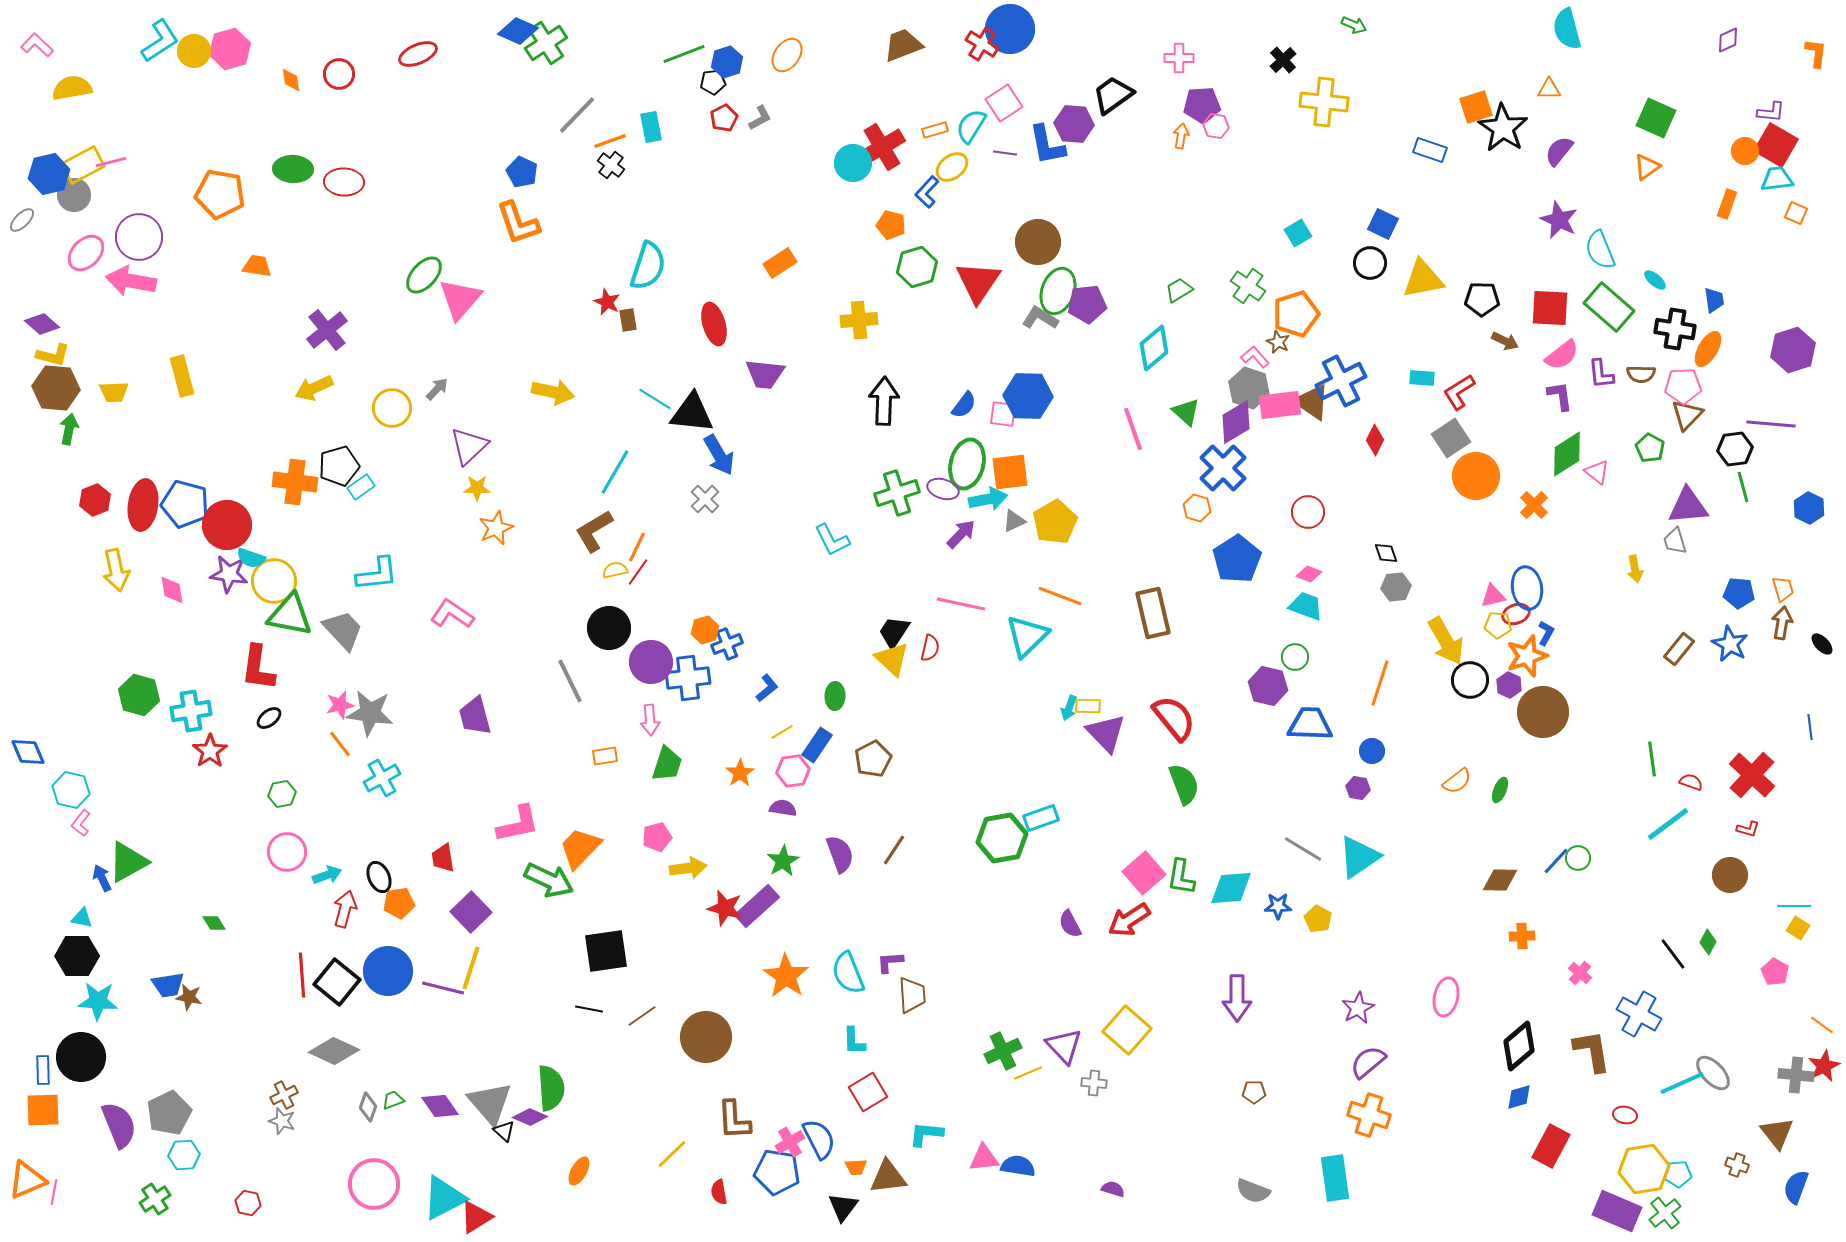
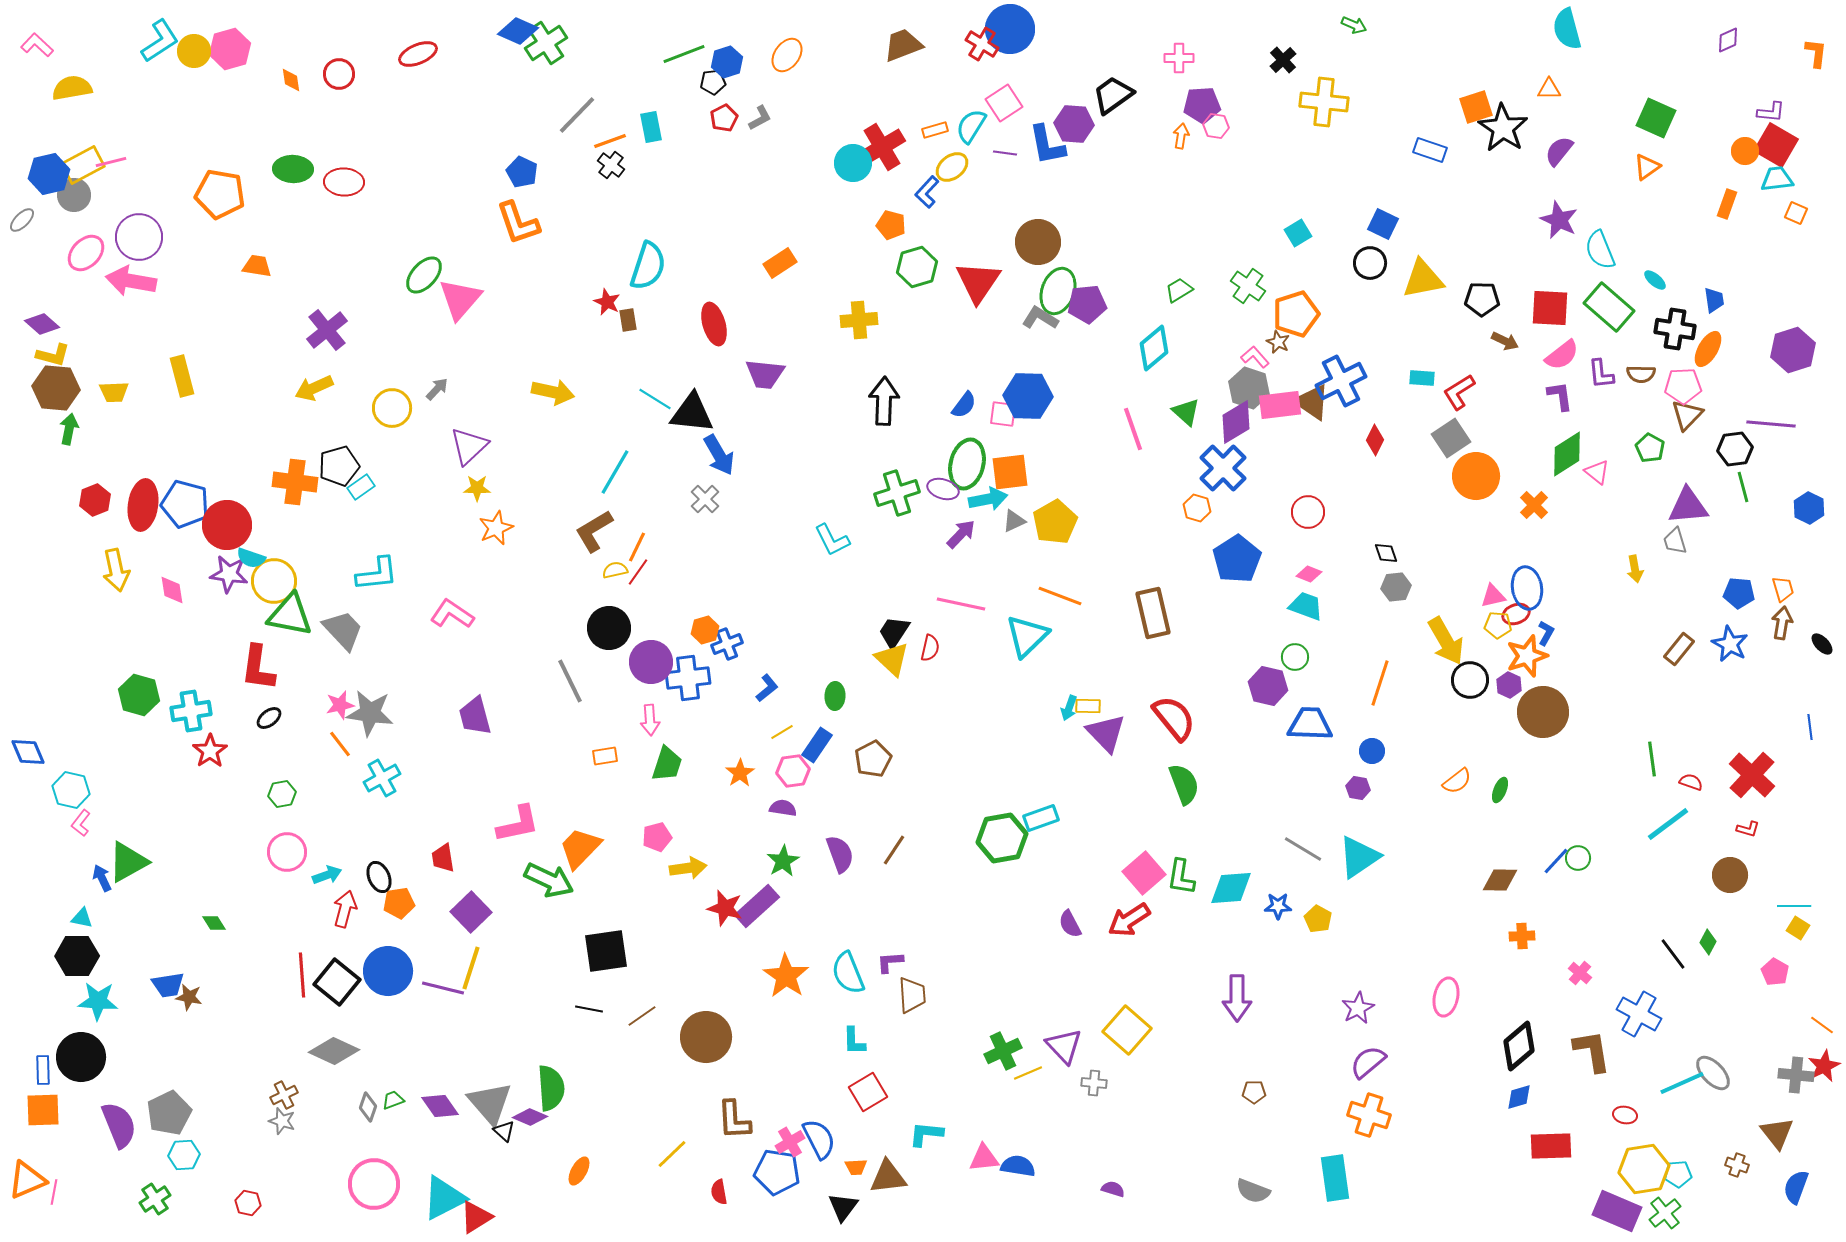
red rectangle at (1551, 1146): rotated 60 degrees clockwise
